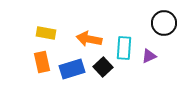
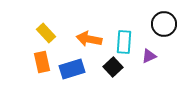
black circle: moved 1 px down
yellow rectangle: rotated 36 degrees clockwise
cyan rectangle: moved 6 px up
black square: moved 10 px right
